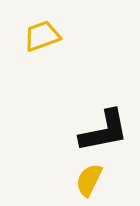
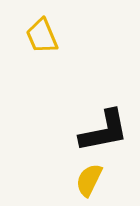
yellow trapezoid: rotated 93 degrees counterclockwise
